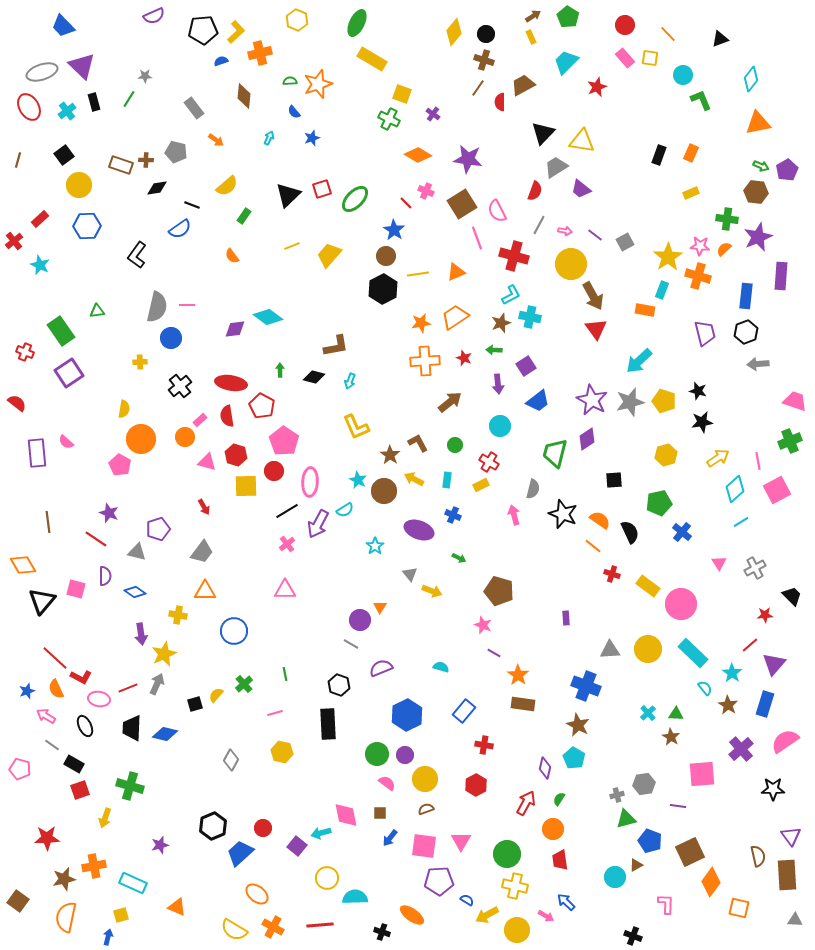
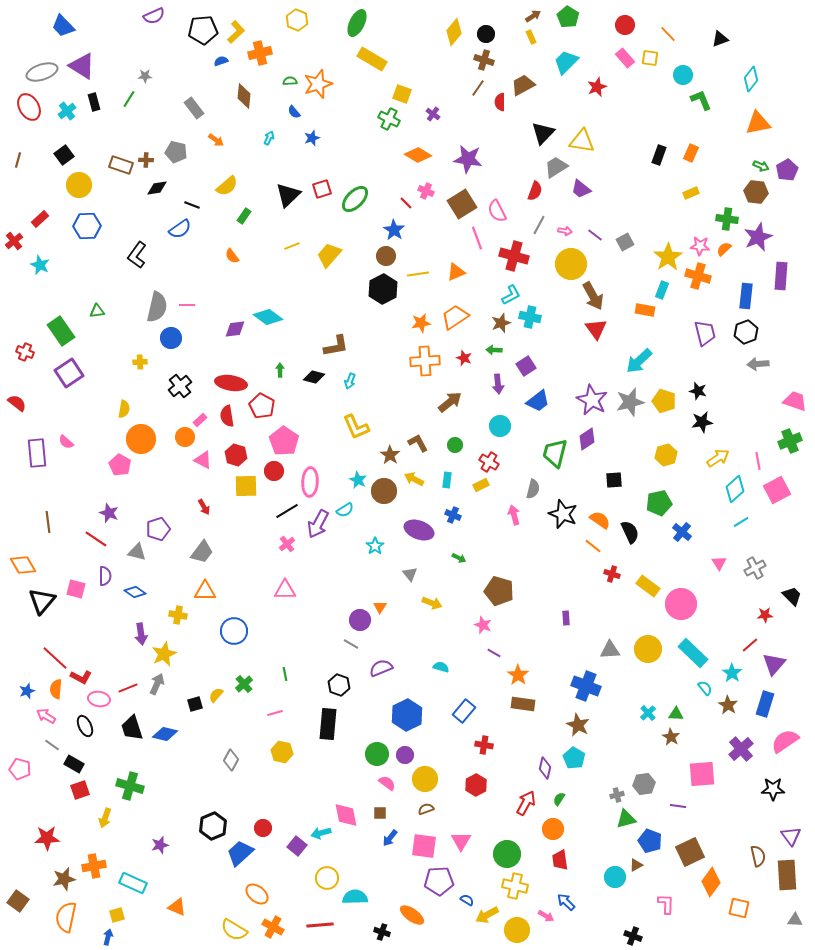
purple triangle at (82, 66): rotated 12 degrees counterclockwise
pink triangle at (207, 462): moved 4 px left, 2 px up; rotated 12 degrees clockwise
yellow arrow at (432, 591): moved 12 px down
orange semicircle at (56, 689): rotated 30 degrees clockwise
black rectangle at (328, 724): rotated 8 degrees clockwise
black trapezoid at (132, 728): rotated 20 degrees counterclockwise
yellow square at (121, 915): moved 4 px left
